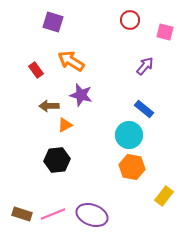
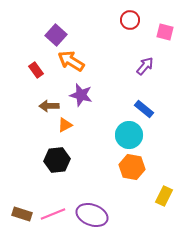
purple square: moved 3 px right, 13 px down; rotated 25 degrees clockwise
yellow rectangle: rotated 12 degrees counterclockwise
